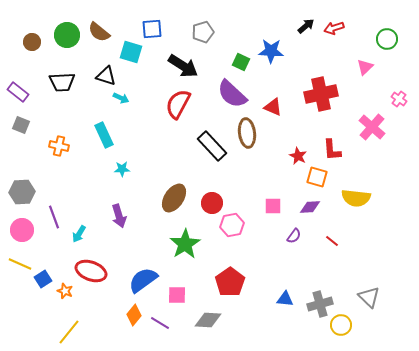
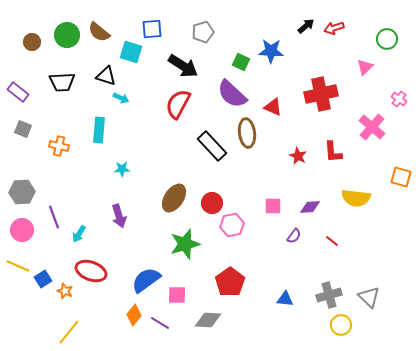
gray square at (21, 125): moved 2 px right, 4 px down
cyan rectangle at (104, 135): moved 5 px left, 5 px up; rotated 30 degrees clockwise
red L-shape at (332, 150): moved 1 px right, 2 px down
orange square at (317, 177): moved 84 px right
green star at (185, 244): rotated 16 degrees clockwise
yellow line at (20, 264): moved 2 px left, 2 px down
blue semicircle at (143, 280): moved 3 px right
gray cross at (320, 304): moved 9 px right, 9 px up
